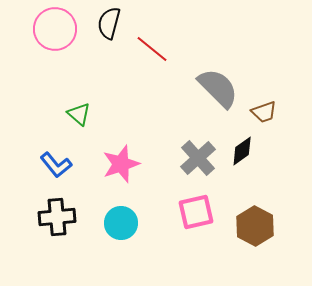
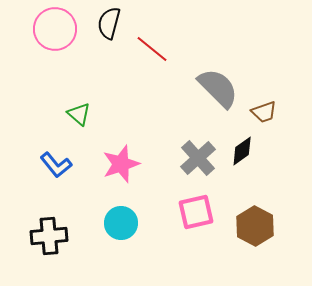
black cross: moved 8 px left, 19 px down
